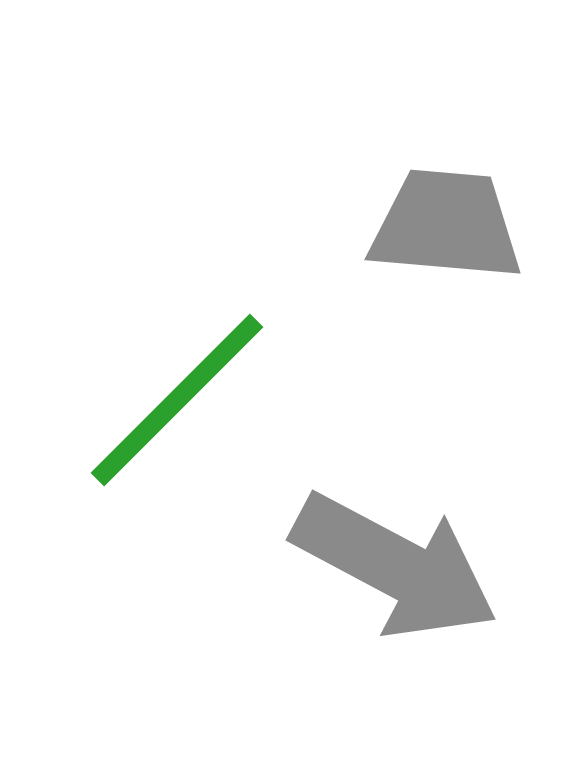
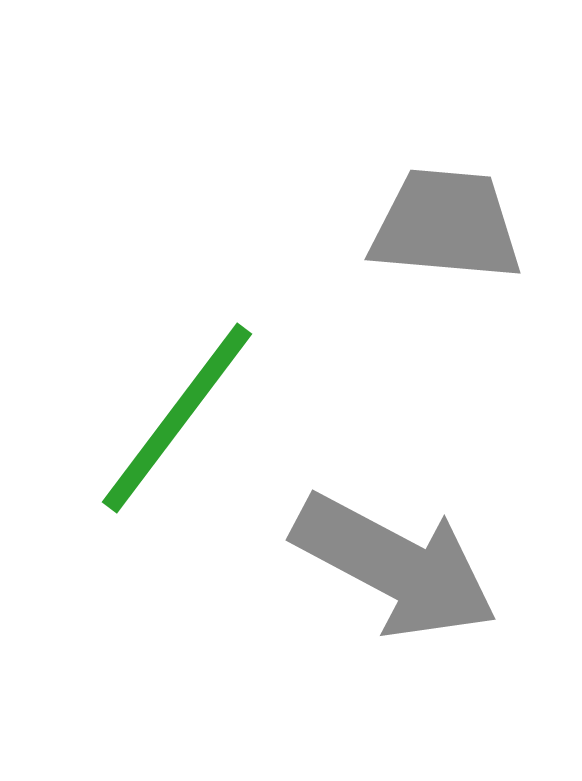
green line: moved 18 px down; rotated 8 degrees counterclockwise
